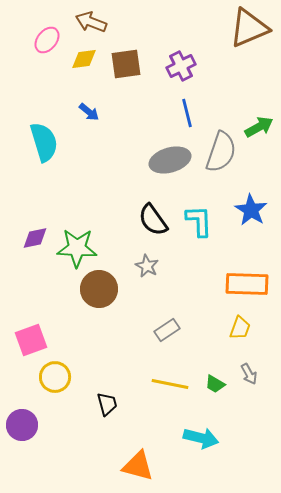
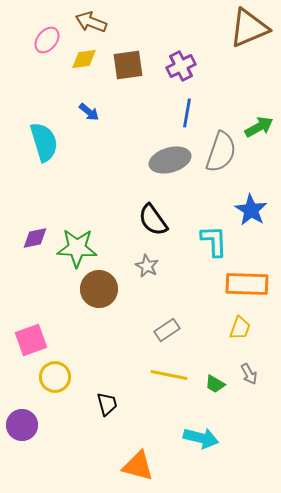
brown square: moved 2 px right, 1 px down
blue line: rotated 24 degrees clockwise
cyan L-shape: moved 15 px right, 20 px down
yellow line: moved 1 px left, 9 px up
